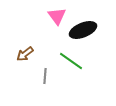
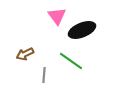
black ellipse: moved 1 px left
brown arrow: rotated 12 degrees clockwise
gray line: moved 1 px left, 1 px up
